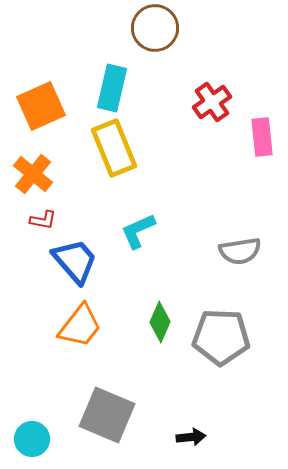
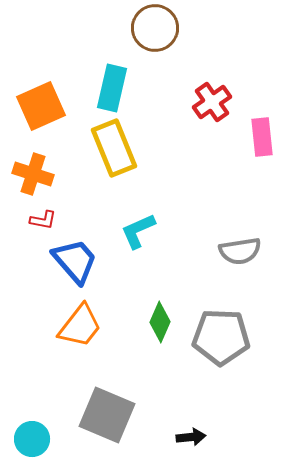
orange cross: rotated 21 degrees counterclockwise
